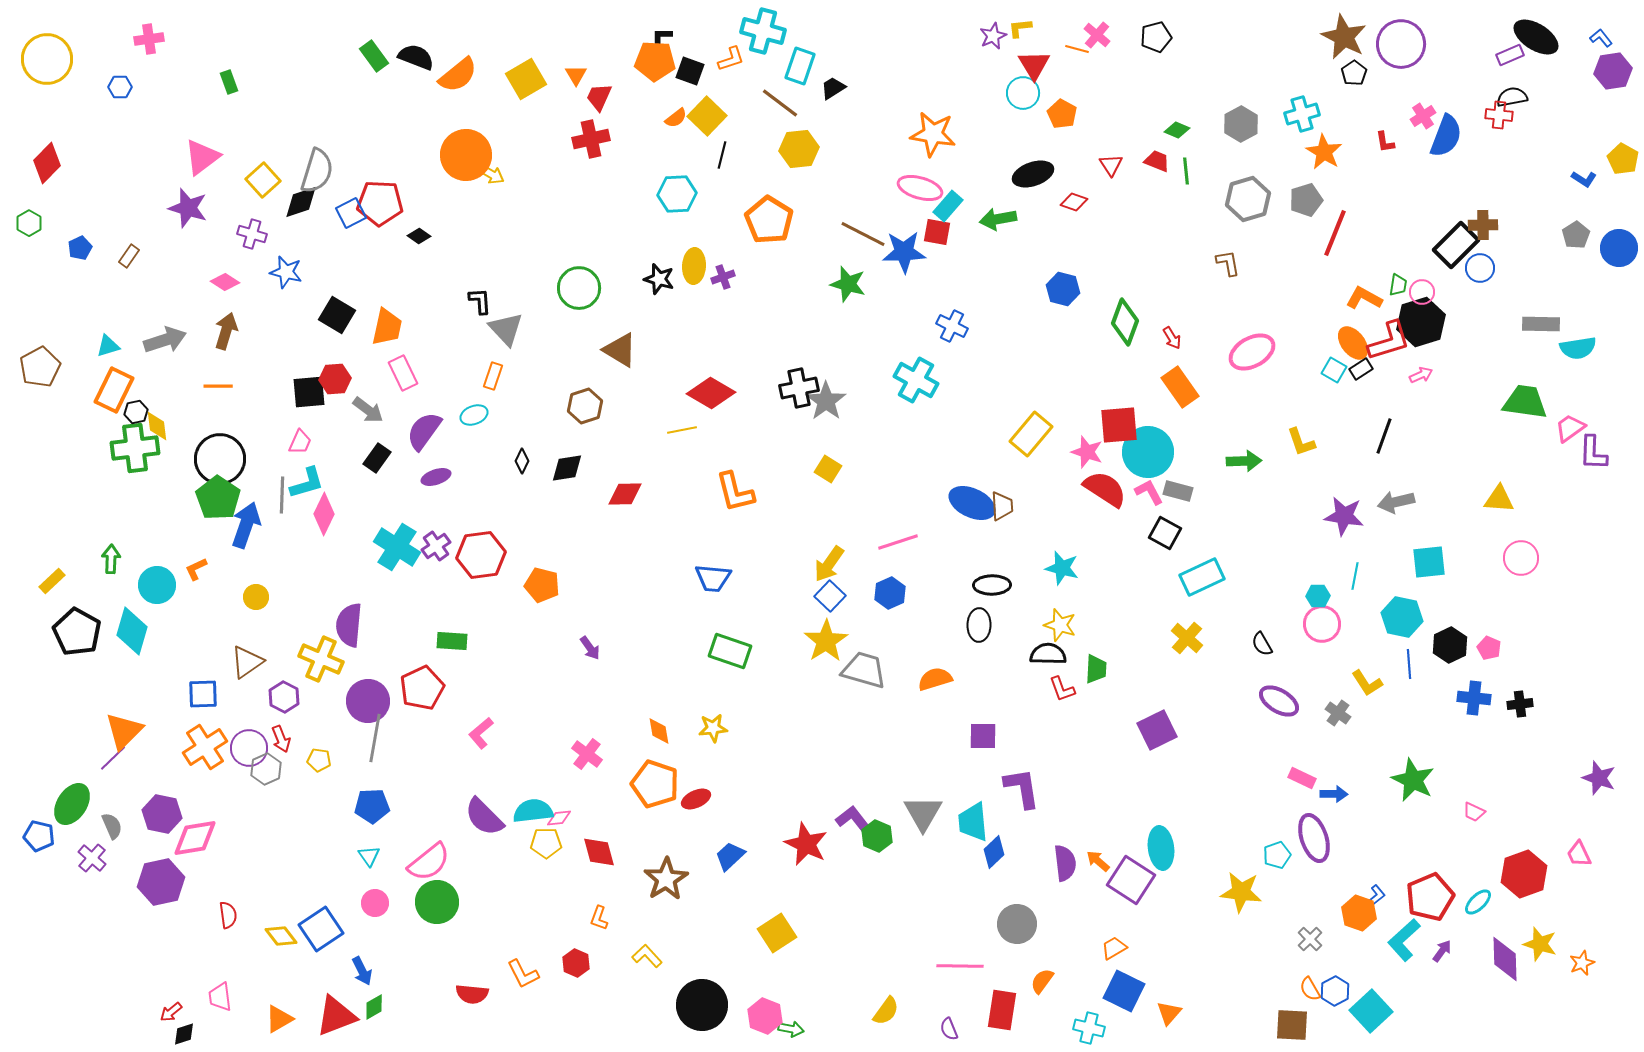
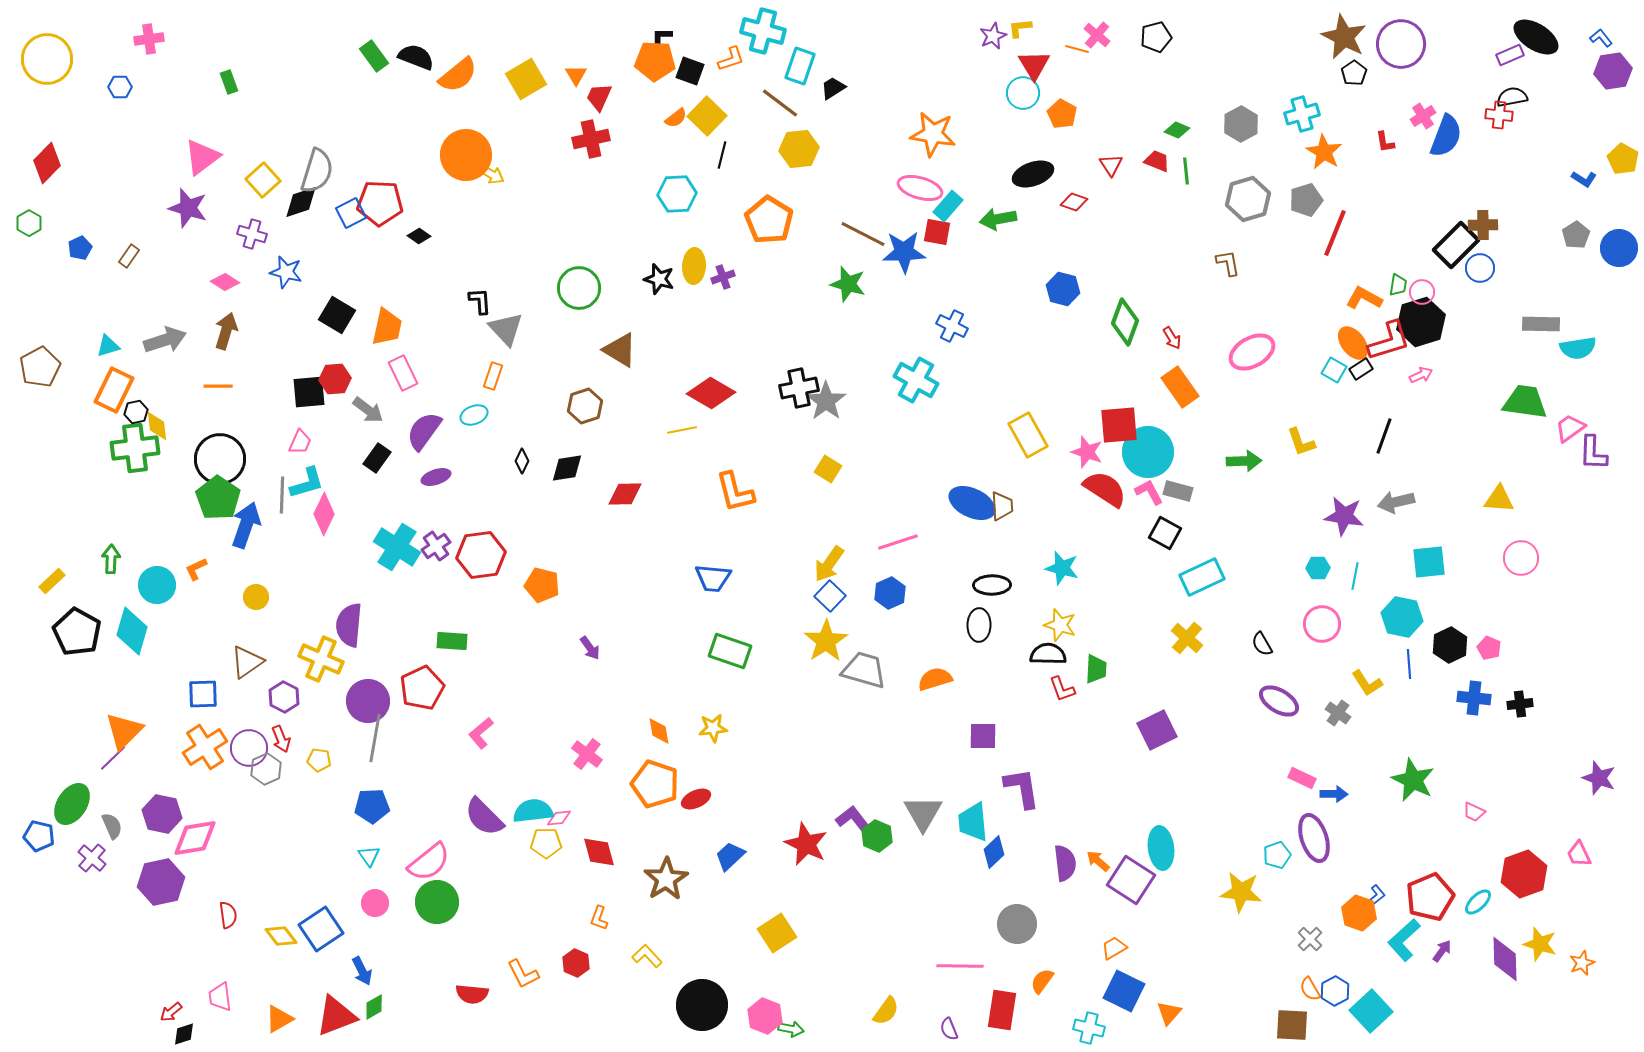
yellow rectangle at (1031, 434): moved 3 px left, 1 px down; rotated 69 degrees counterclockwise
cyan hexagon at (1318, 596): moved 28 px up
